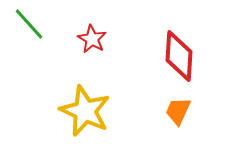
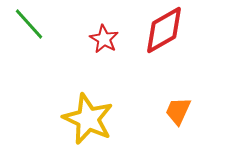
red star: moved 12 px right
red diamond: moved 15 px left, 26 px up; rotated 57 degrees clockwise
yellow star: moved 3 px right, 8 px down
